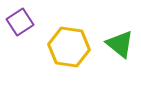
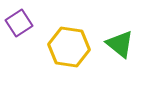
purple square: moved 1 px left, 1 px down
